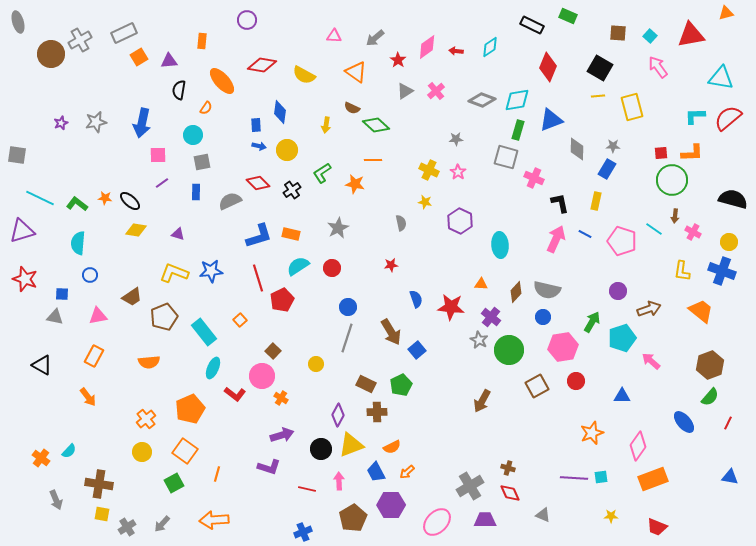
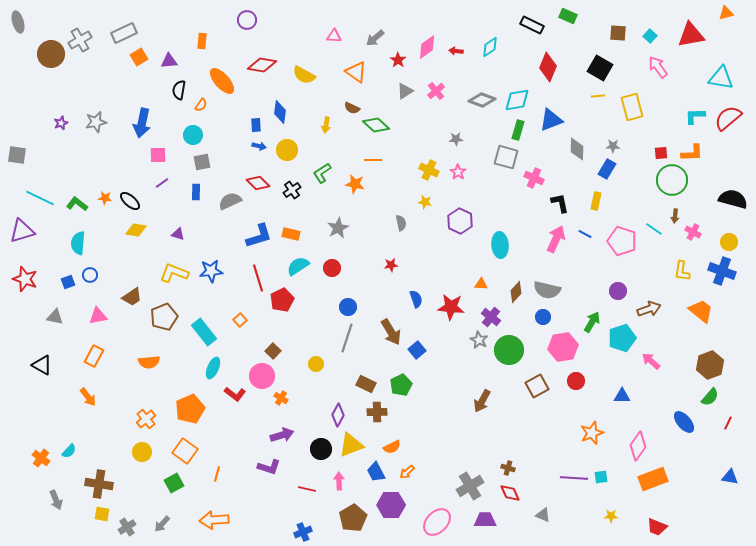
orange semicircle at (206, 108): moved 5 px left, 3 px up
blue square at (62, 294): moved 6 px right, 12 px up; rotated 24 degrees counterclockwise
